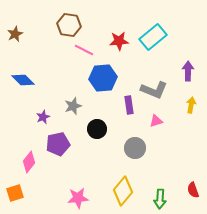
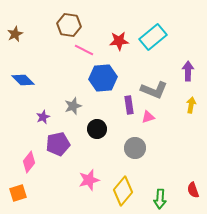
pink triangle: moved 8 px left, 4 px up
orange square: moved 3 px right
pink star: moved 11 px right, 18 px up; rotated 10 degrees counterclockwise
